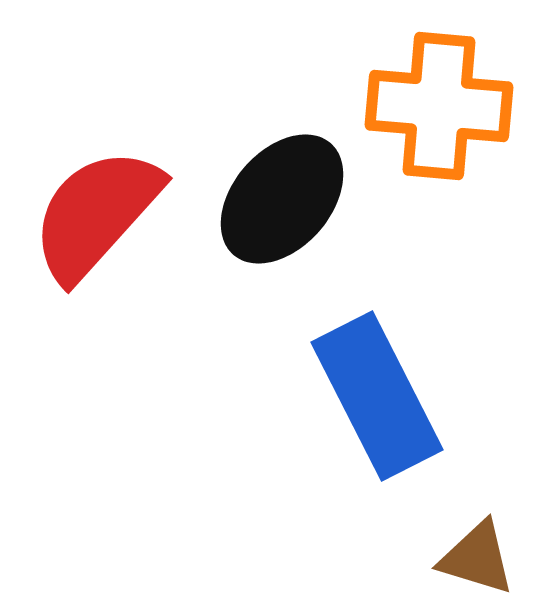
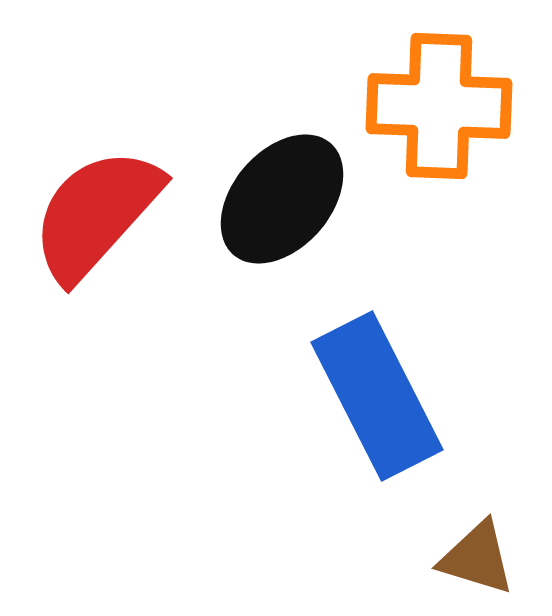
orange cross: rotated 3 degrees counterclockwise
